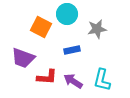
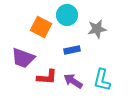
cyan circle: moved 1 px down
